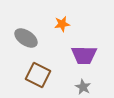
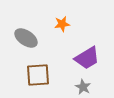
purple trapezoid: moved 3 px right, 3 px down; rotated 32 degrees counterclockwise
brown square: rotated 30 degrees counterclockwise
